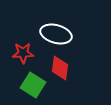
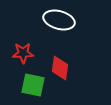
white ellipse: moved 3 px right, 14 px up
green square: rotated 20 degrees counterclockwise
